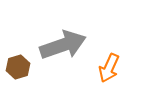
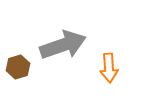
orange arrow: rotated 28 degrees counterclockwise
